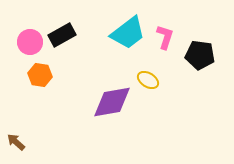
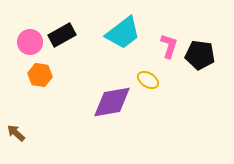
cyan trapezoid: moved 5 px left
pink L-shape: moved 4 px right, 9 px down
brown arrow: moved 9 px up
